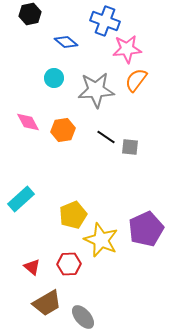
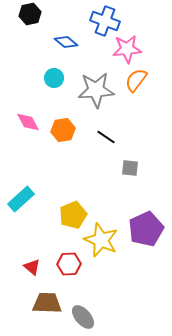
gray square: moved 21 px down
brown trapezoid: rotated 148 degrees counterclockwise
